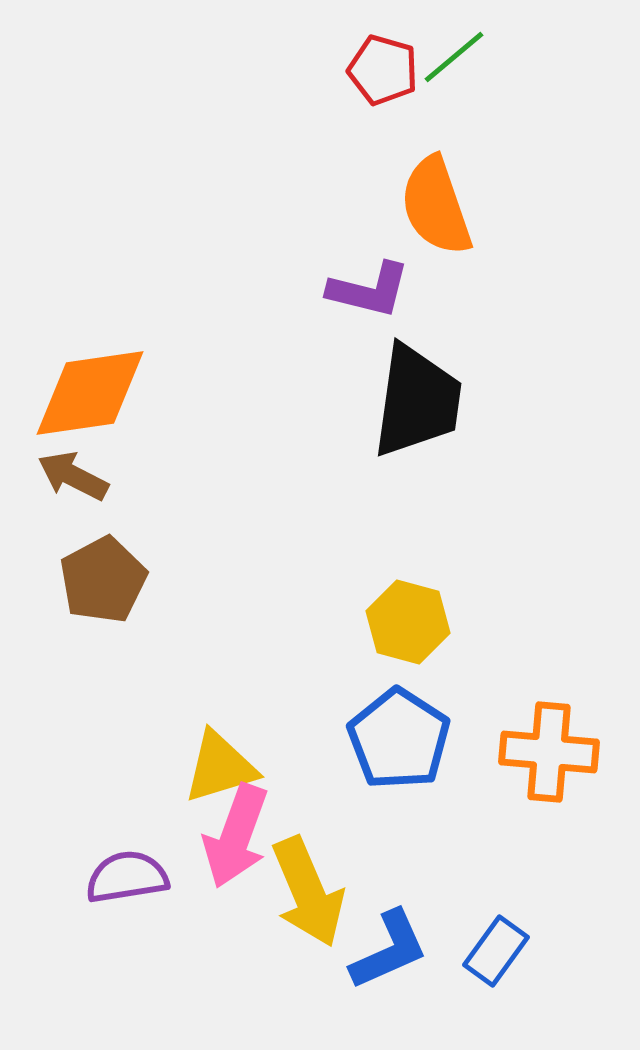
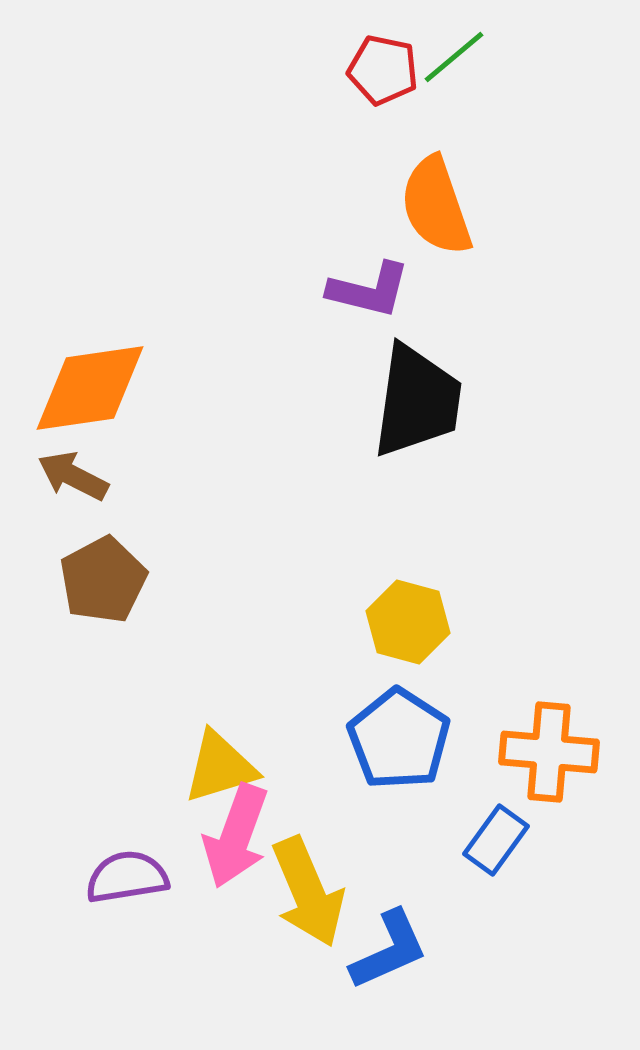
red pentagon: rotated 4 degrees counterclockwise
orange diamond: moved 5 px up
blue rectangle: moved 111 px up
